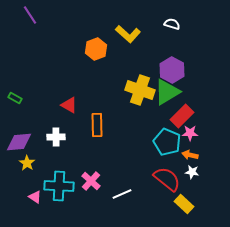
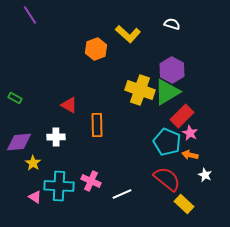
pink star: rotated 28 degrees clockwise
yellow star: moved 6 px right
white star: moved 13 px right, 3 px down; rotated 16 degrees clockwise
pink cross: rotated 18 degrees counterclockwise
